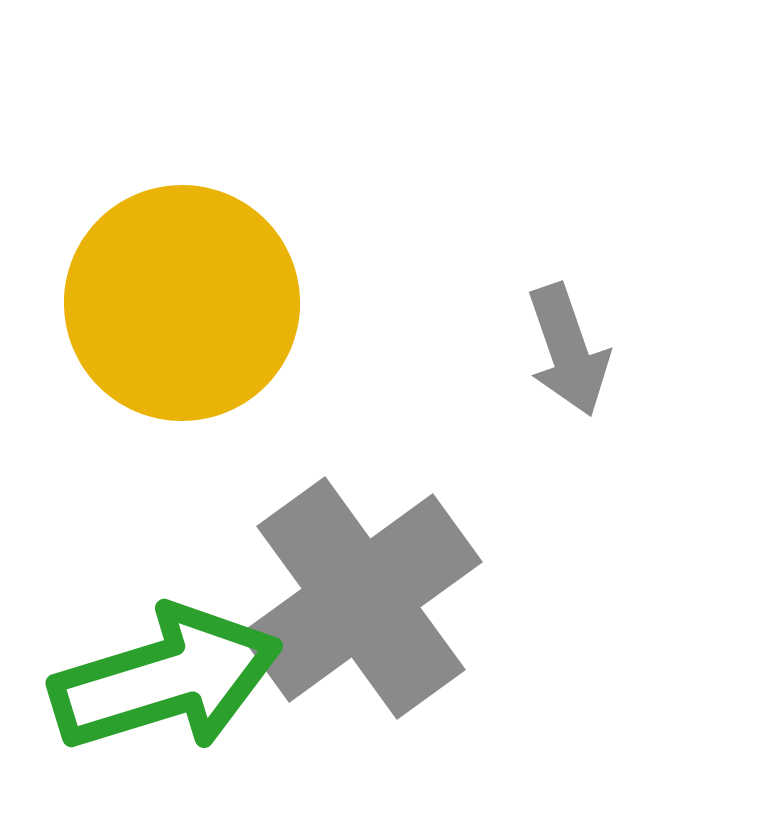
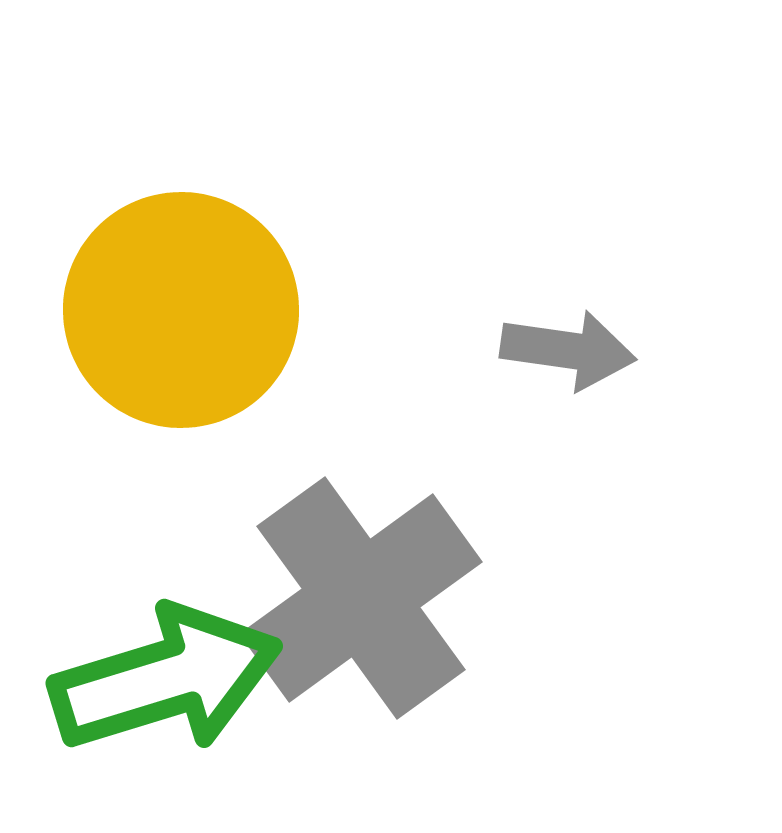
yellow circle: moved 1 px left, 7 px down
gray arrow: rotated 63 degrees counterclockwise
